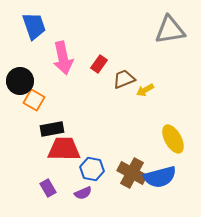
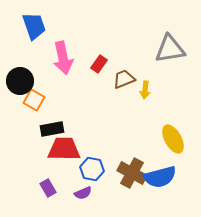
gray triangle: moved 19 px down
yellow arrow: rotated 54 degrees counterclockwise
